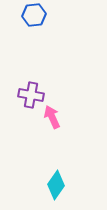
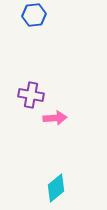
pink arrow: moved 3 px right, 1 px down; rotated 110 degrees clockwise
cyan diamond: moved 3 px down; rotated 16 degrees clockwise
